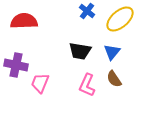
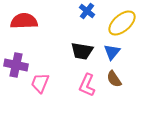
yellow ellipse: moved 2 px right, 4 px down
black trapezoid: moved 2 px right
